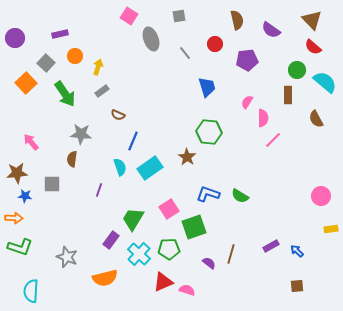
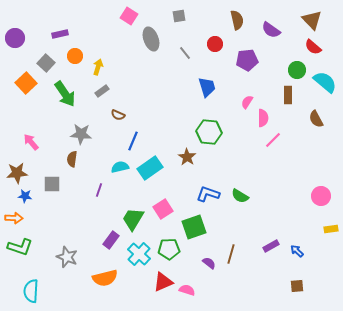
cyan semicircle at (120, 167): rotated 84 degrees counterclockwise
pink square at (169, 209): moved 6 px left
